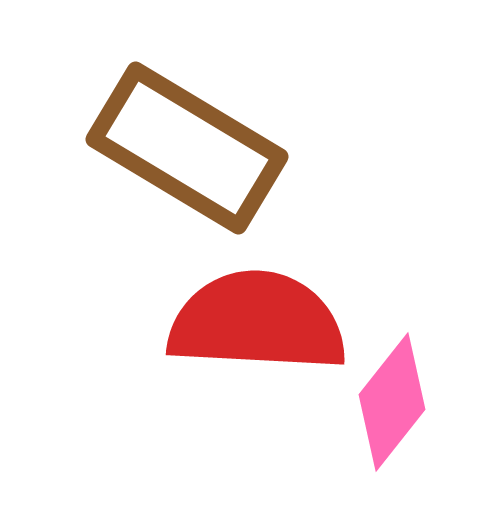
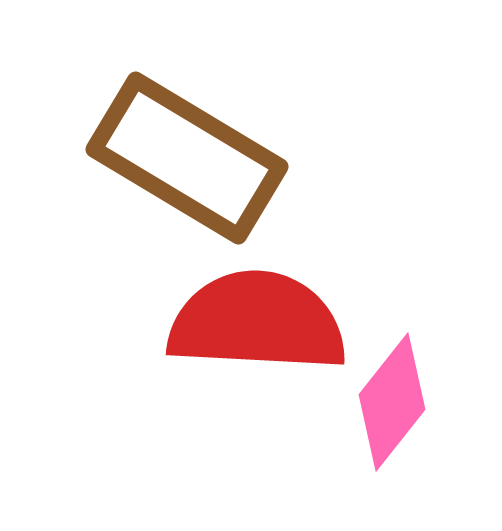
brown rectangle: moved 10 px down
